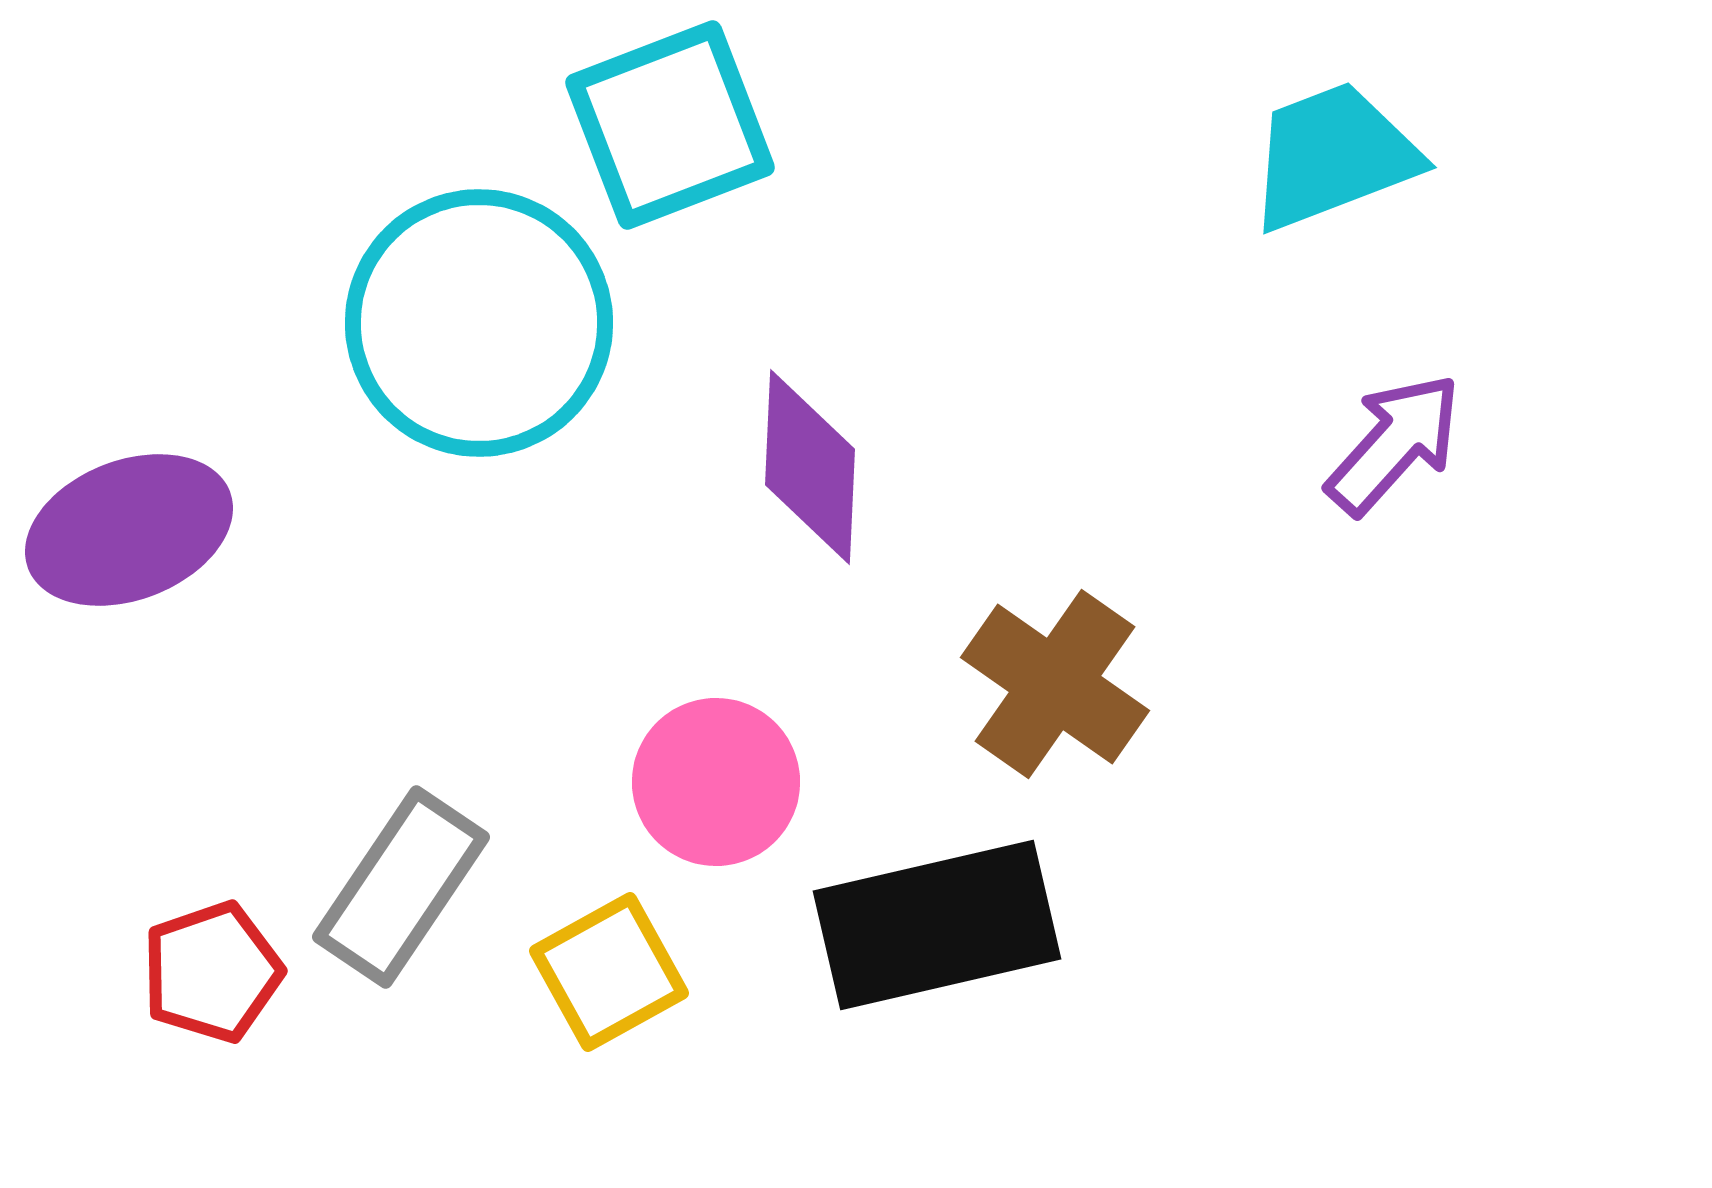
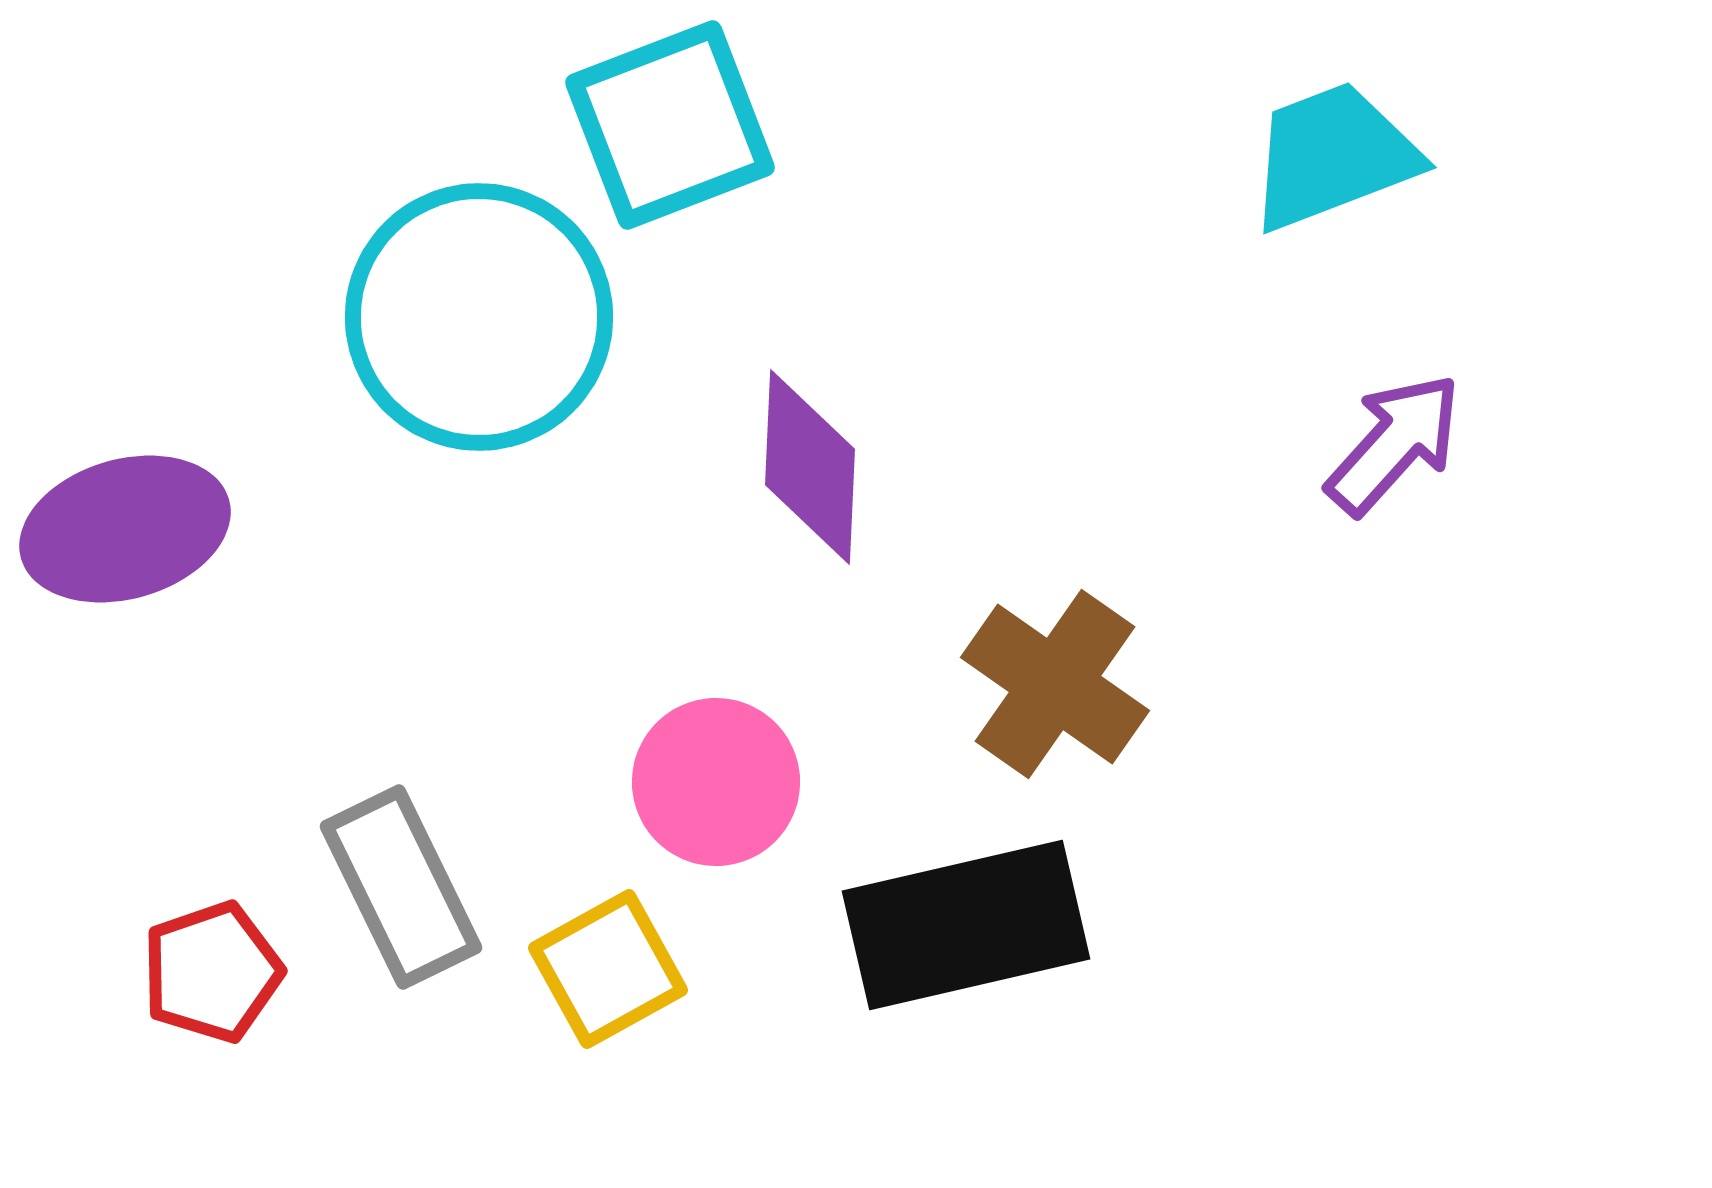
cyan circle: moved 6 px up
purple ellipse: moved 4 px left, 1 px up; rotated 5 degrees clockwise
gray rectangle: rotated 60 degrees counterclockwise
black rectangle: moved 29 px right
yellow square: moved 1 px left, 3 px up
